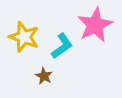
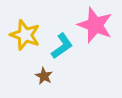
pink star: rotated 24 degrees counterclockwise
yellow star: moved 1 px right, 2 px up
